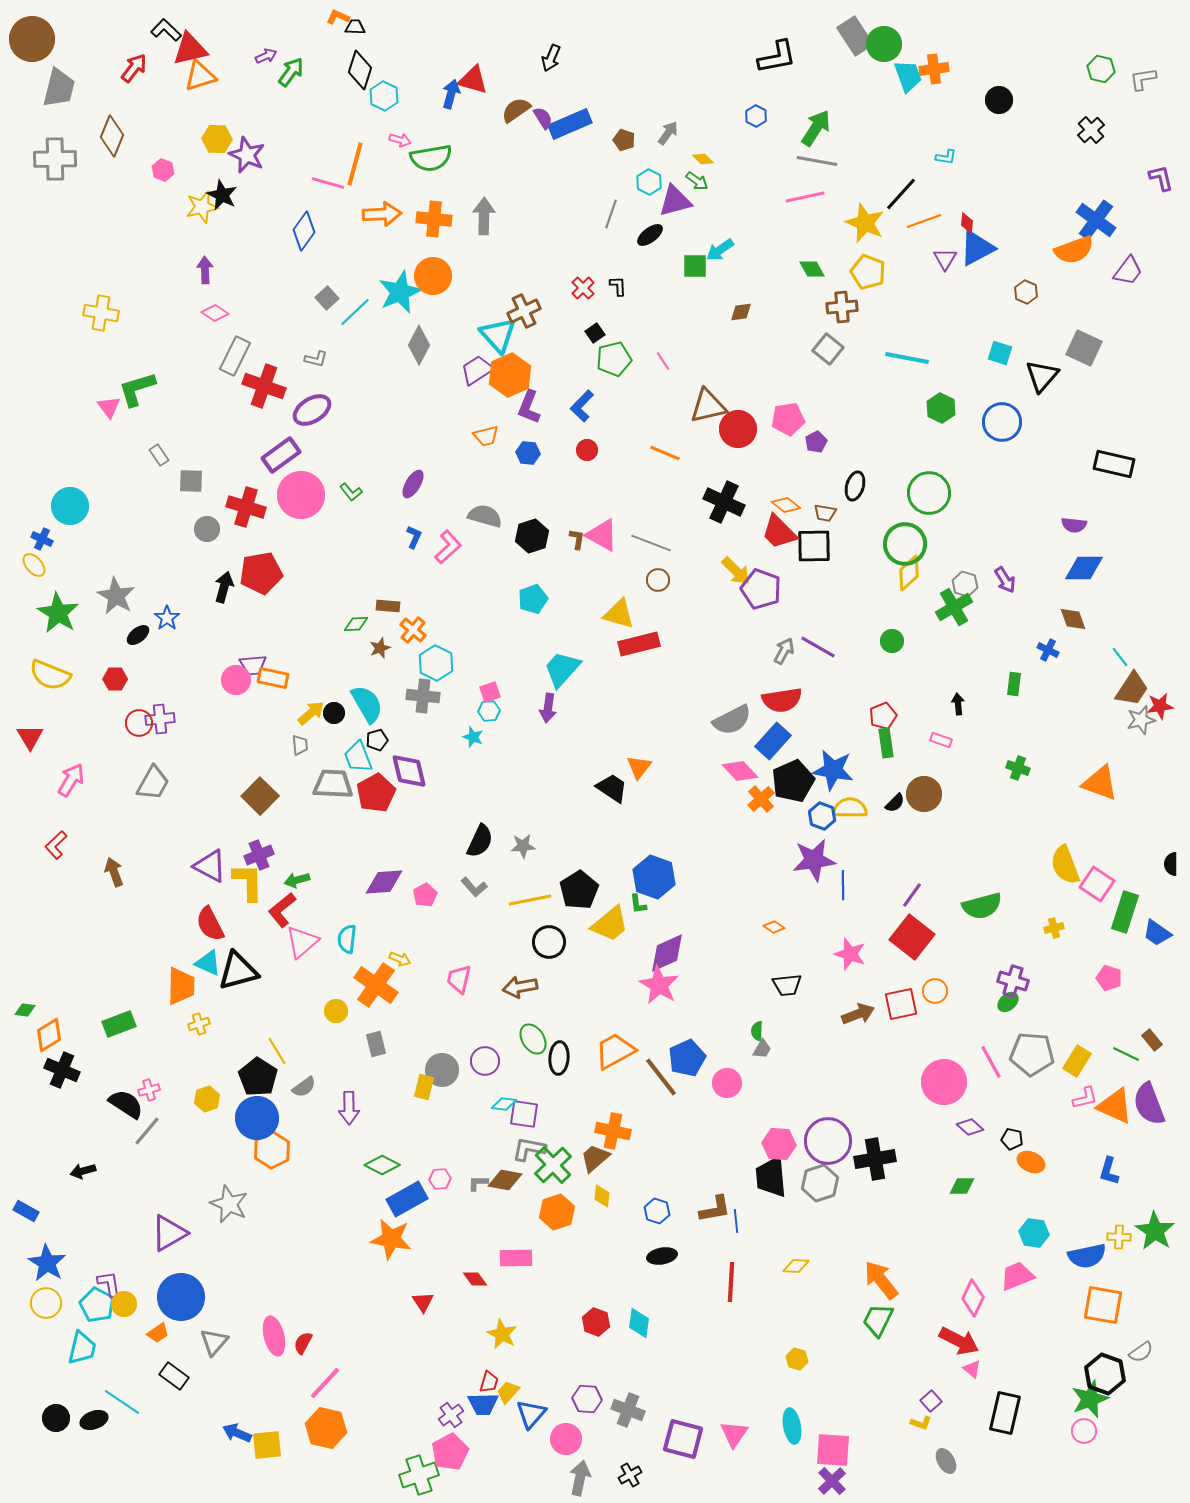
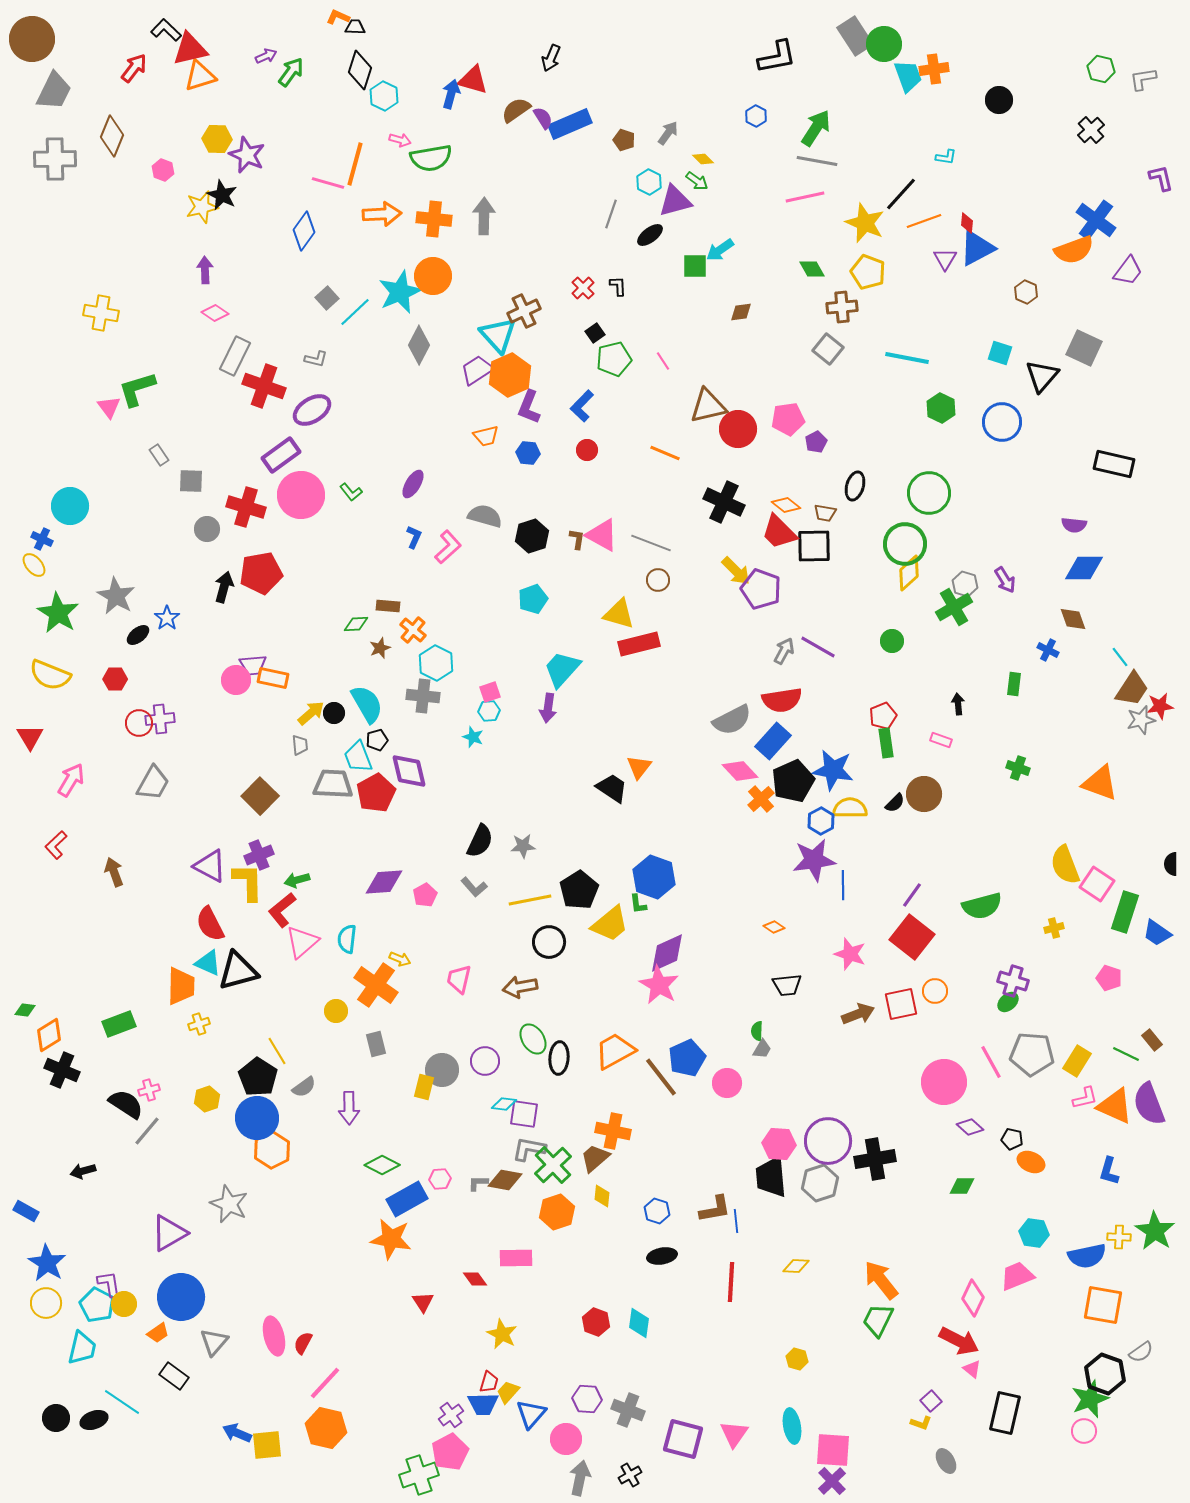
gray trapezoid at (59, 88): moved 5 px left, 3 px down; rotated 12 degrees clockwise
blue hexagon at (822, 816): moved 1 px left, 5 px down; rotated 12 degrees clockwise
